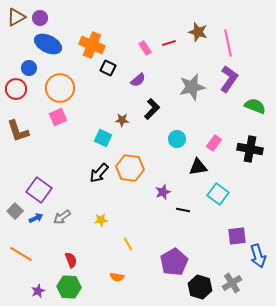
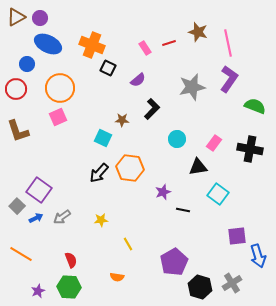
blue circle at (29, 68): moved 2 px left, 4 px up
gray square at (15, 211): moved 2 px right, 5 px up
